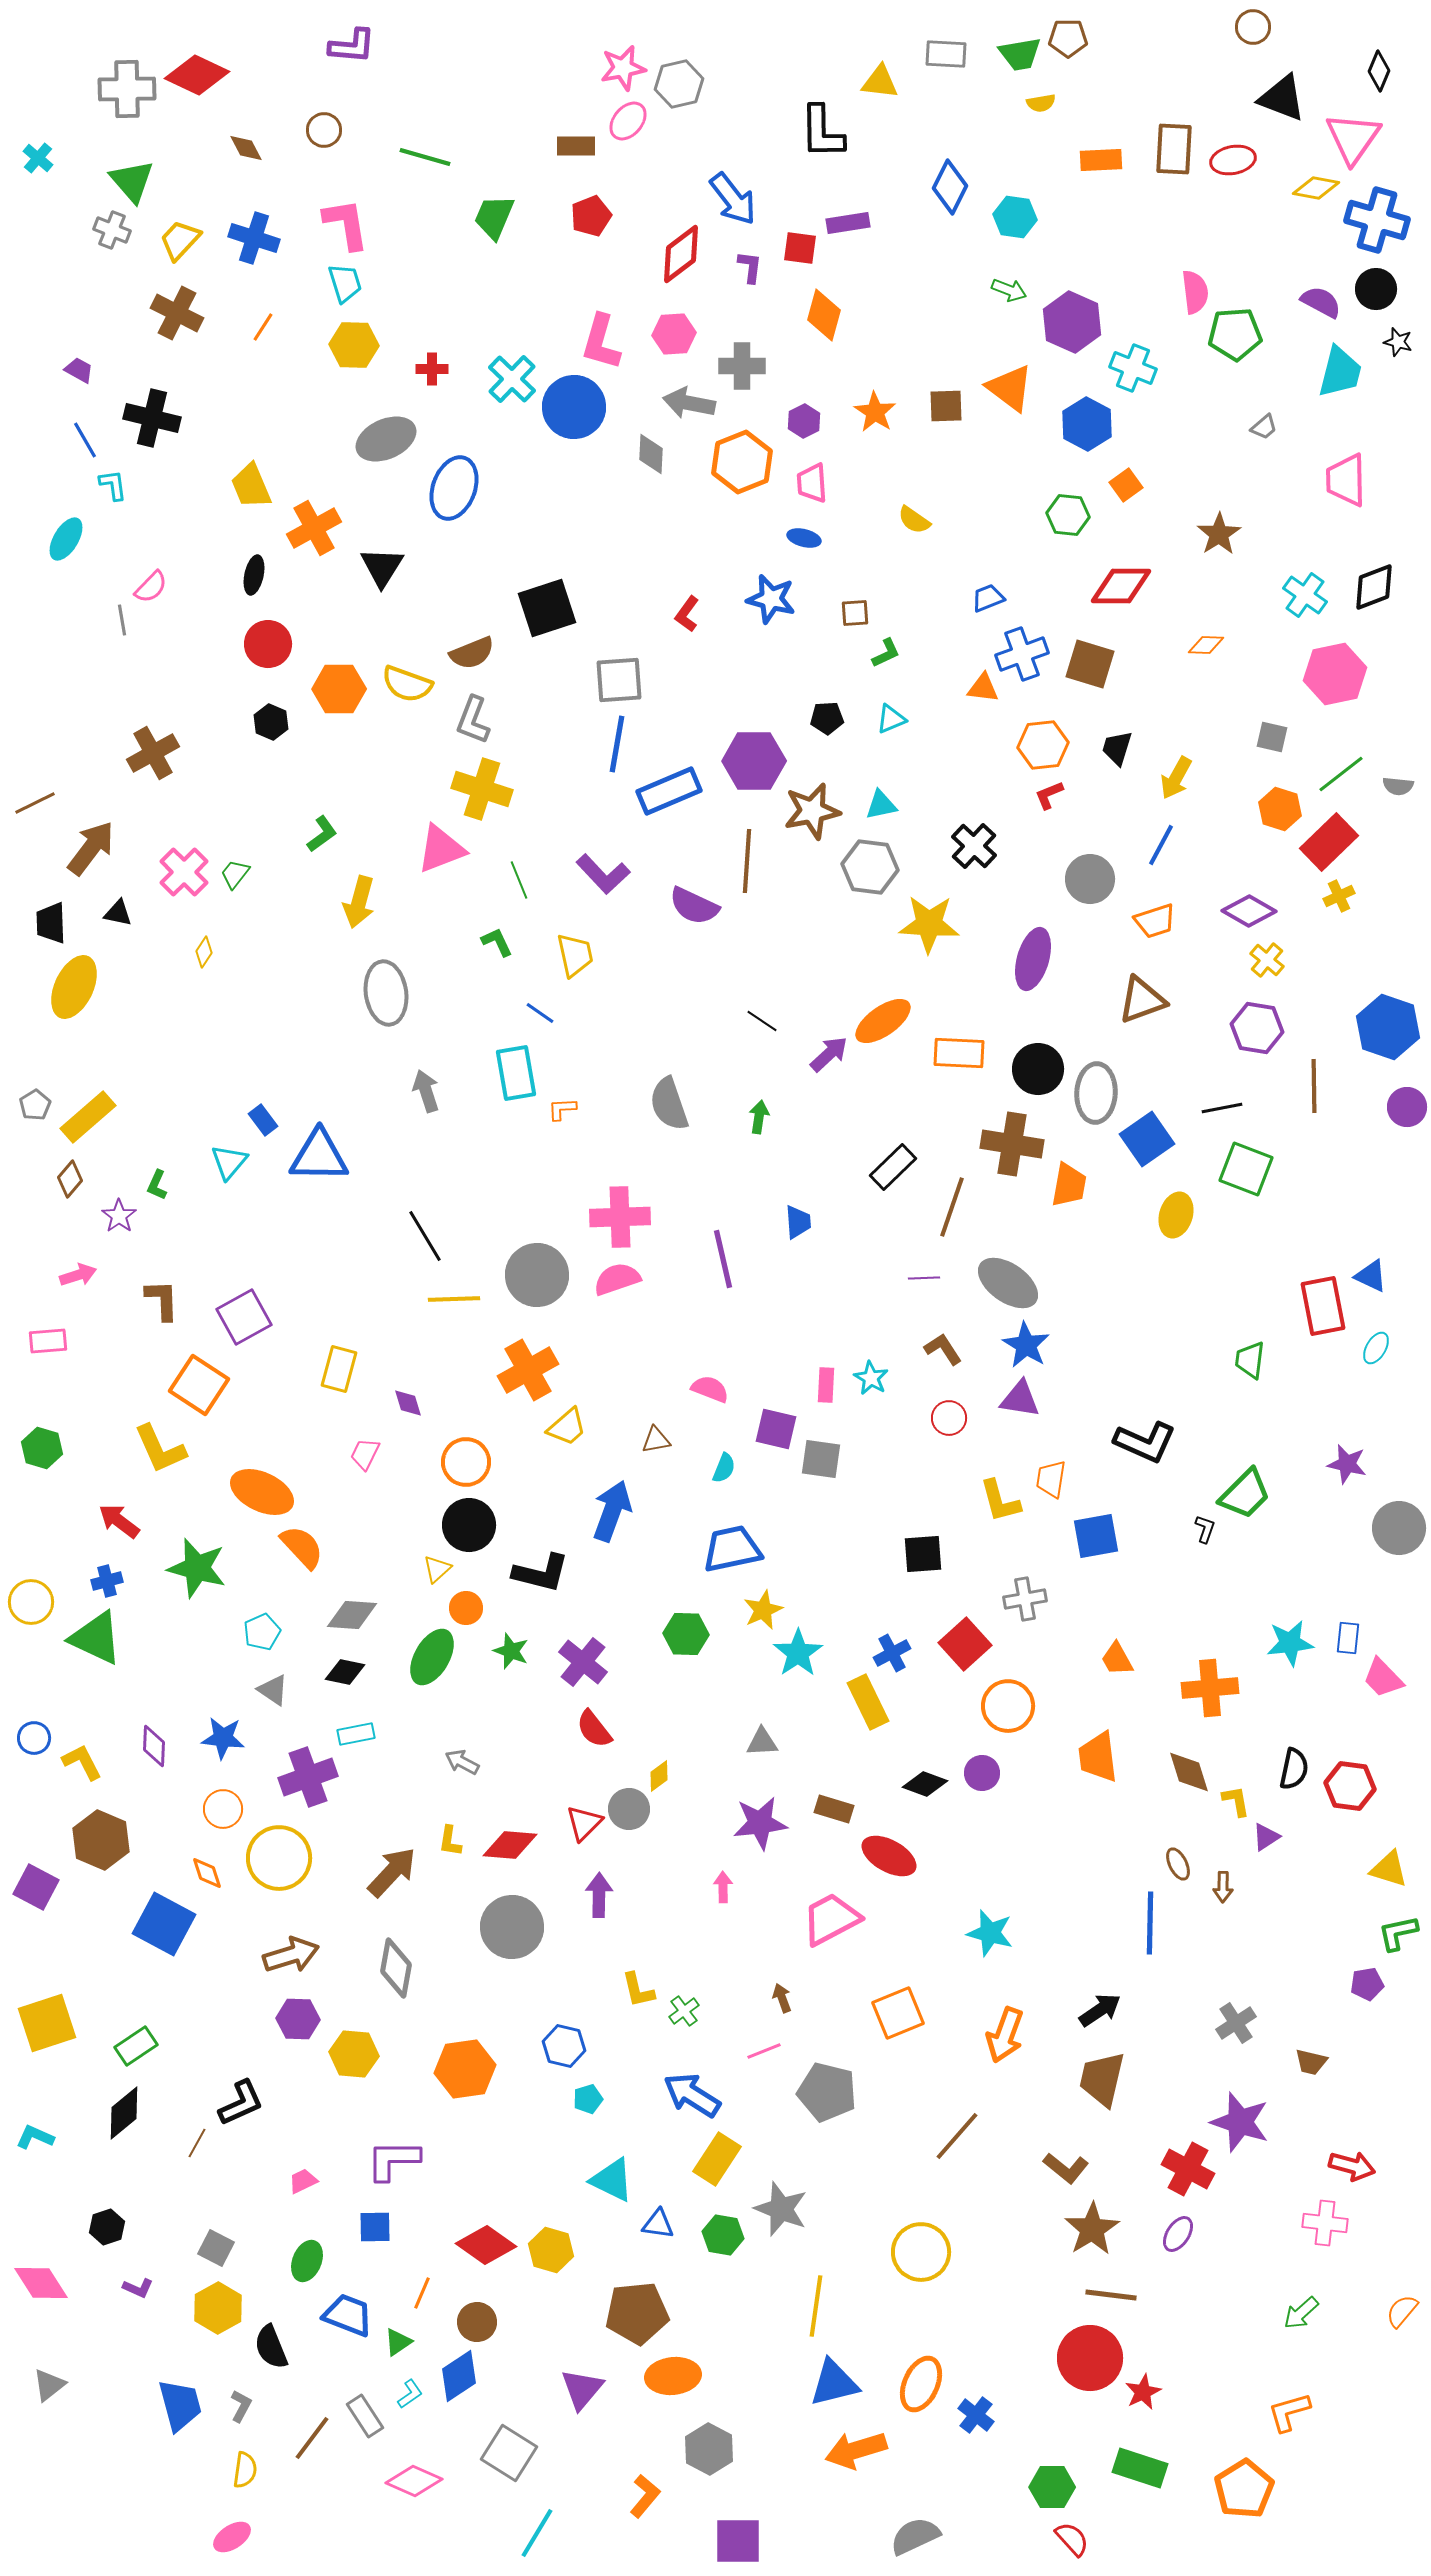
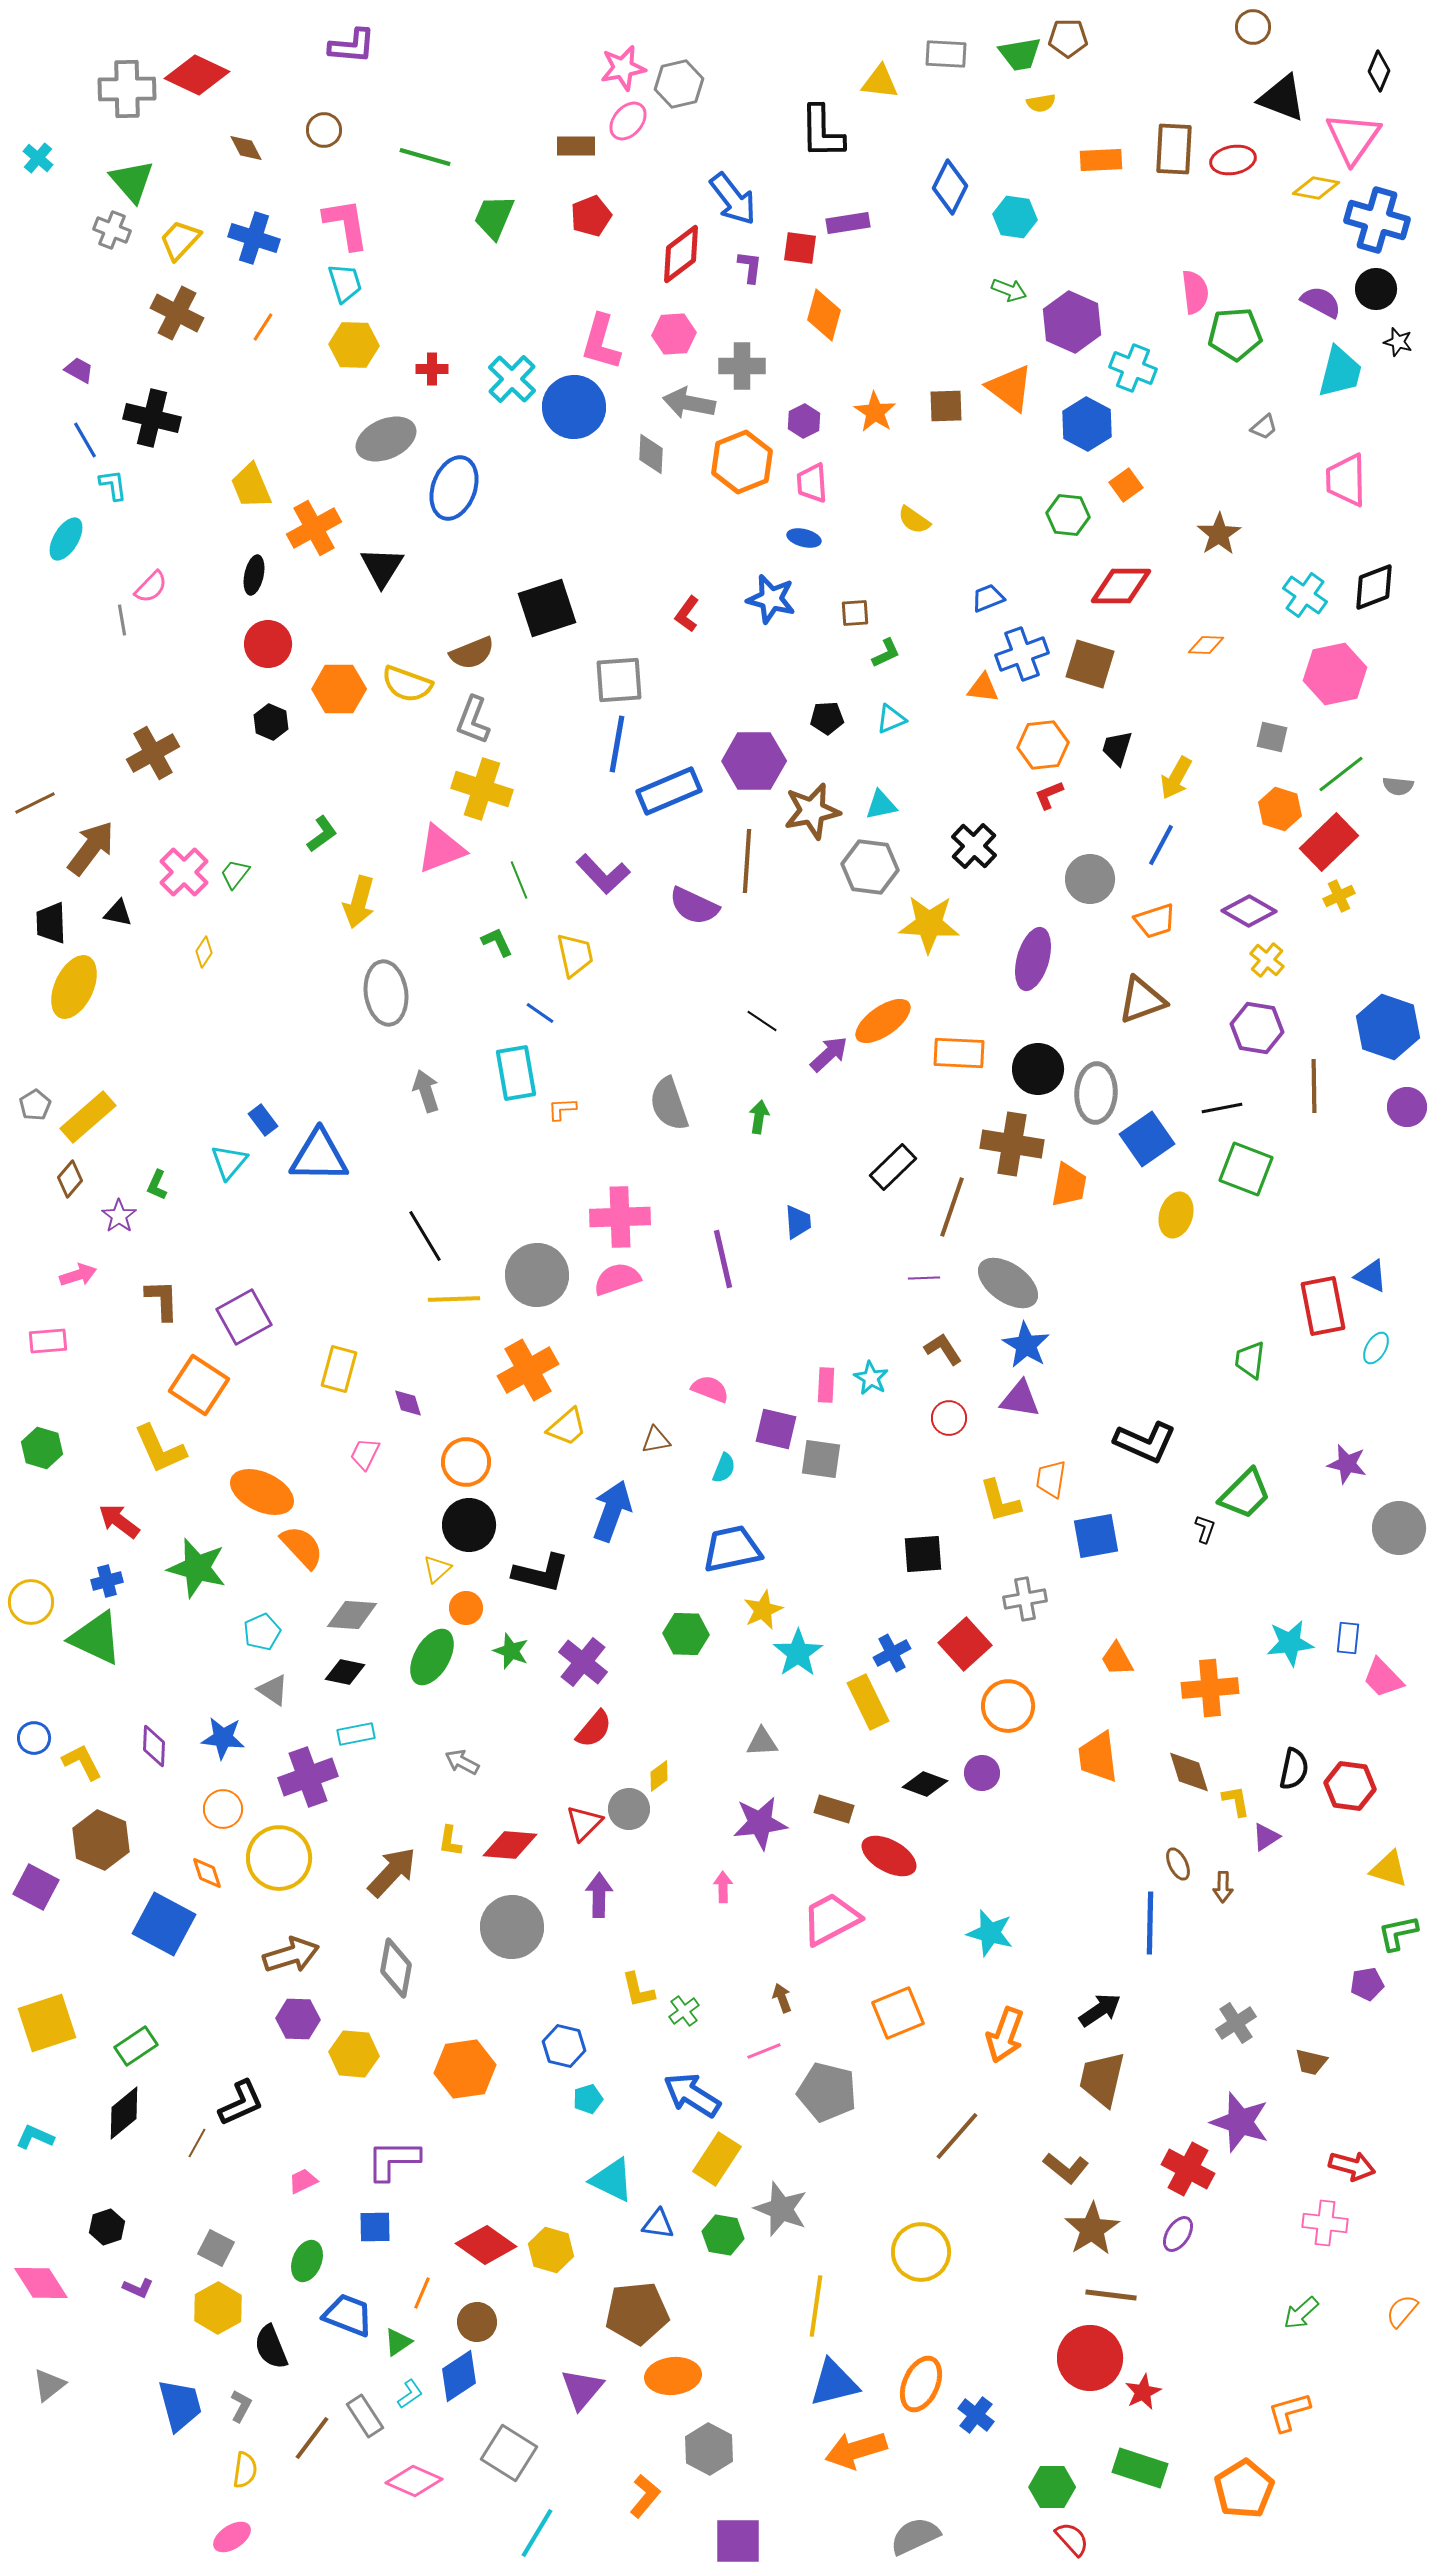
red semicircle at (594, 1729): rotated 102 degrees counterclockwise
